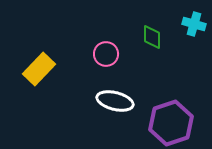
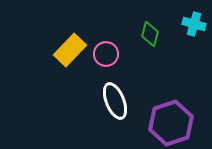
green diamond: moved 2 px left, 3 px up; rotated 15 degrees clockwise
yellow rectangle: moved 31 px right, 19 px up
white ellipse: rotated 54 degrees clockwise
